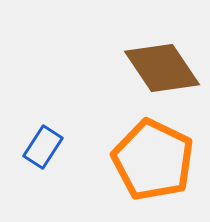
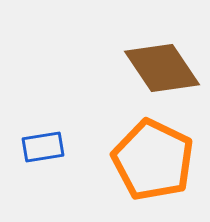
blue rectangle: rotated 48 degrees clockwise
